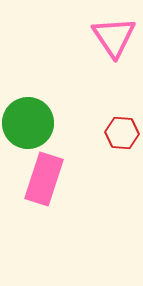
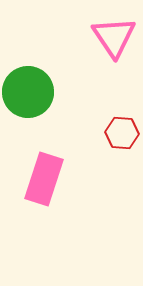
green circle: moved 31 px up
